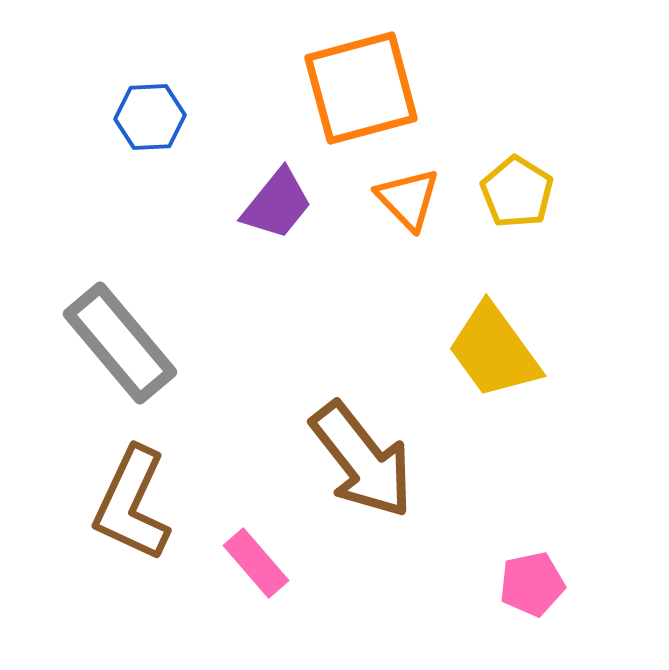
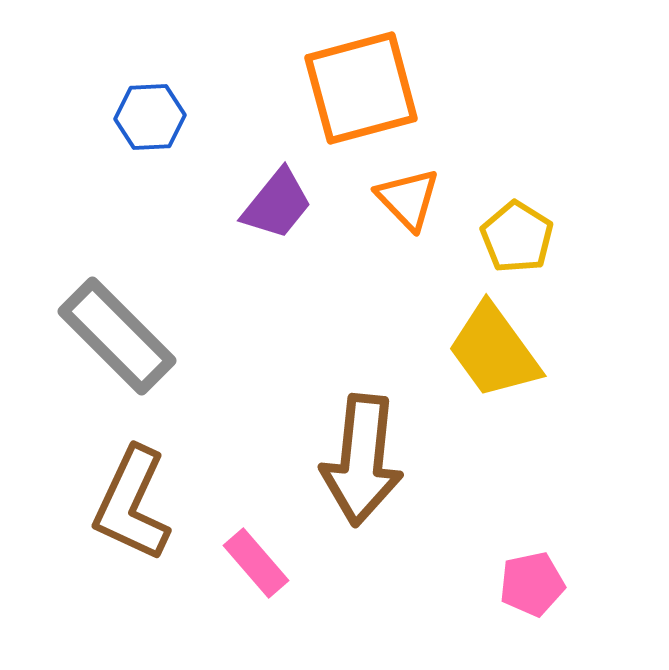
yellow pentagon: moved 45 px down
gray rectangle: moved 3 px left, 7 px up; rotated 5 degrees counterclockwise
brown arrow: rotated 44 degrees clockwise
